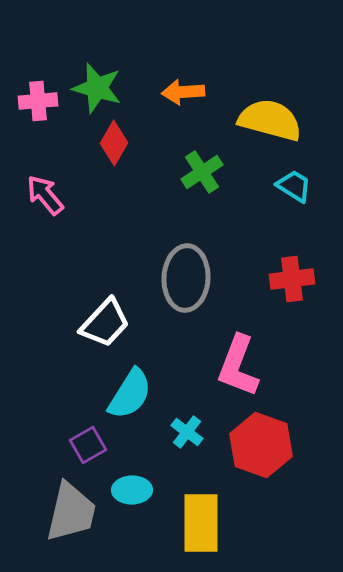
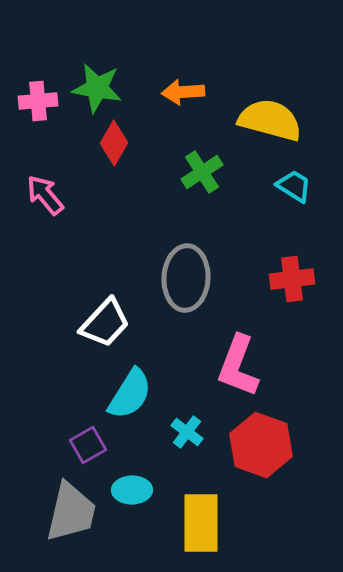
green star: rotated 6 degrees counterclockwise
